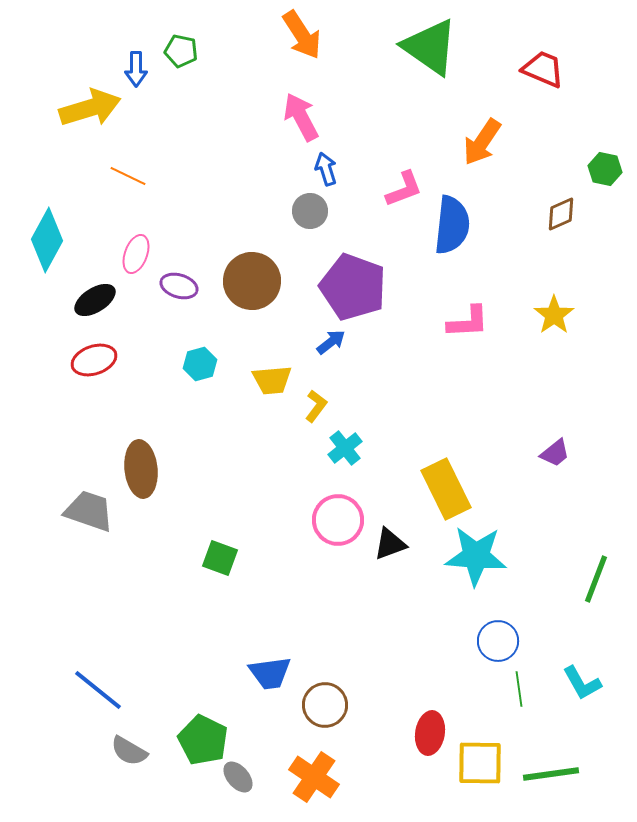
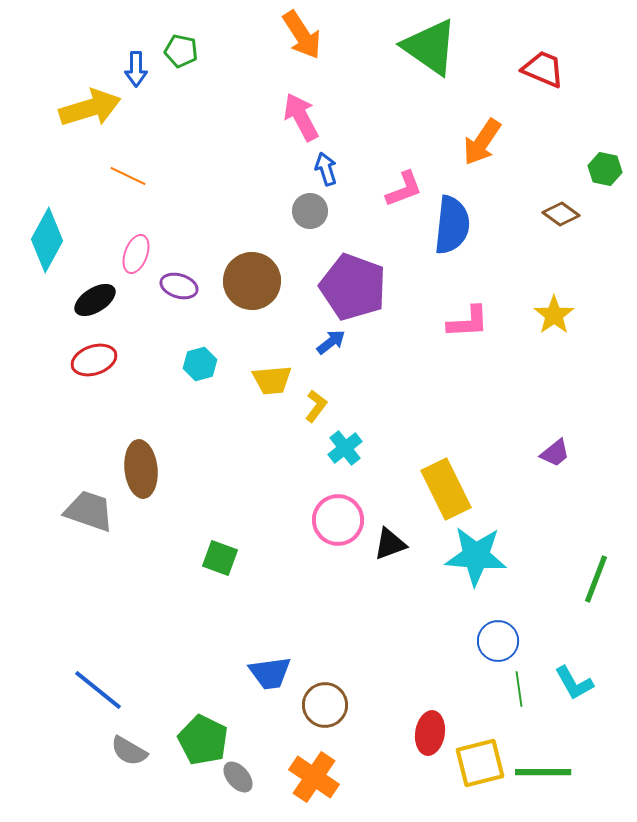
brown diamond at (561, 214): rotated 60 degrees clockwise
cyan L-shape at (582, 683): moved 8 px left
yellow square at (480, 763): rotated 15 degrees counterclockwise
green line at (551, 774): moved 8 px left, 2 px up; rotated 8 degrees clockwise
